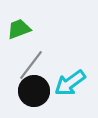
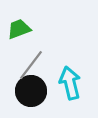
cyan arrow: rotated 112 degrees clockwise
black circle: moved 3 px left
